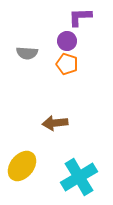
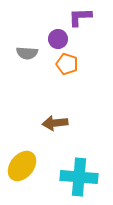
purple circle: moved 9 px left, 2 px up
cyan cross: rotated 36 degrees clockwise
